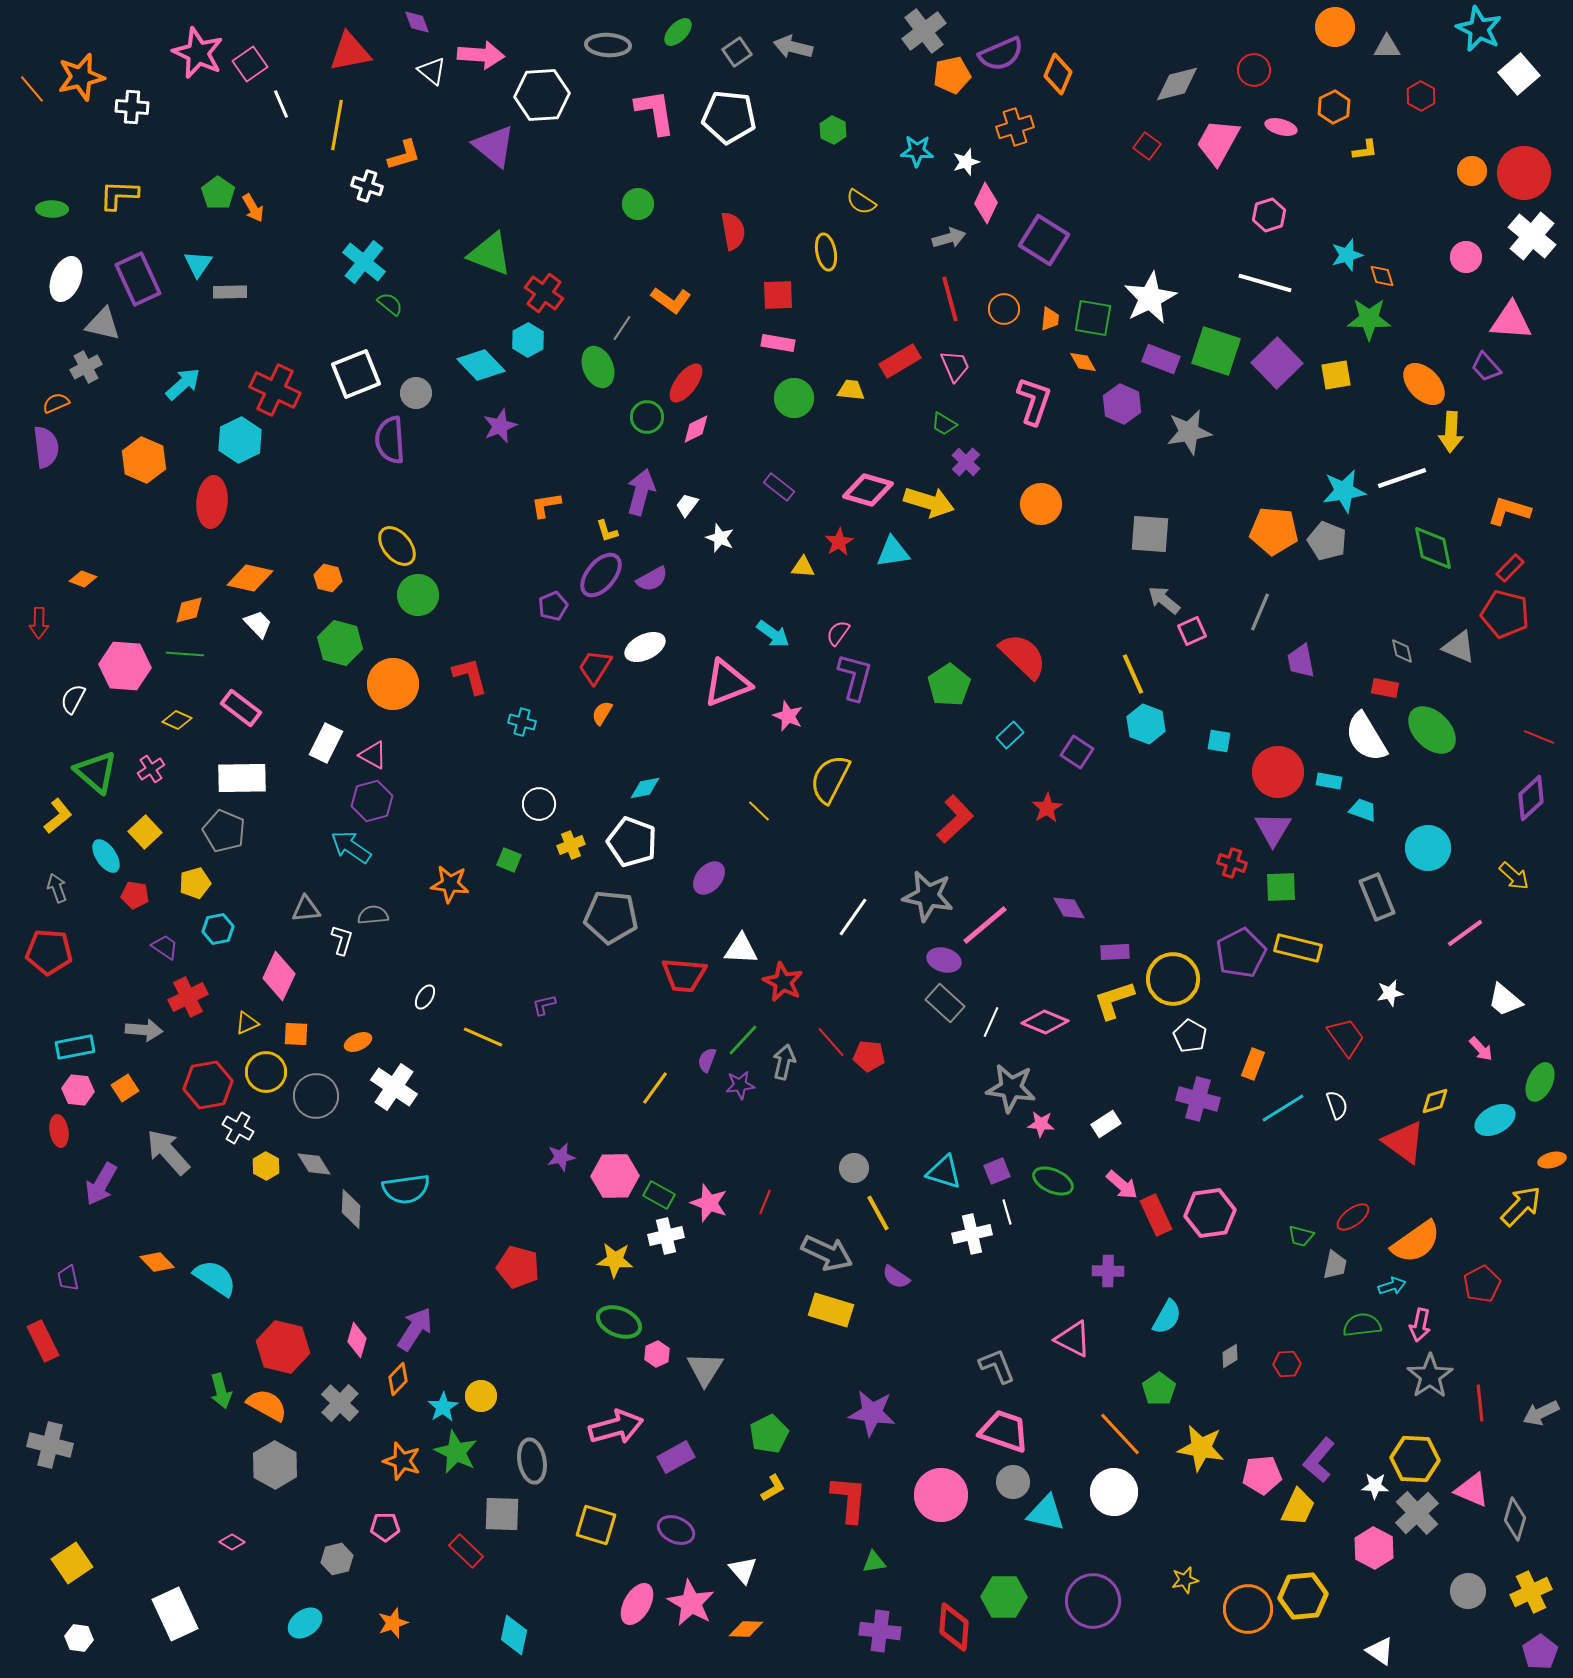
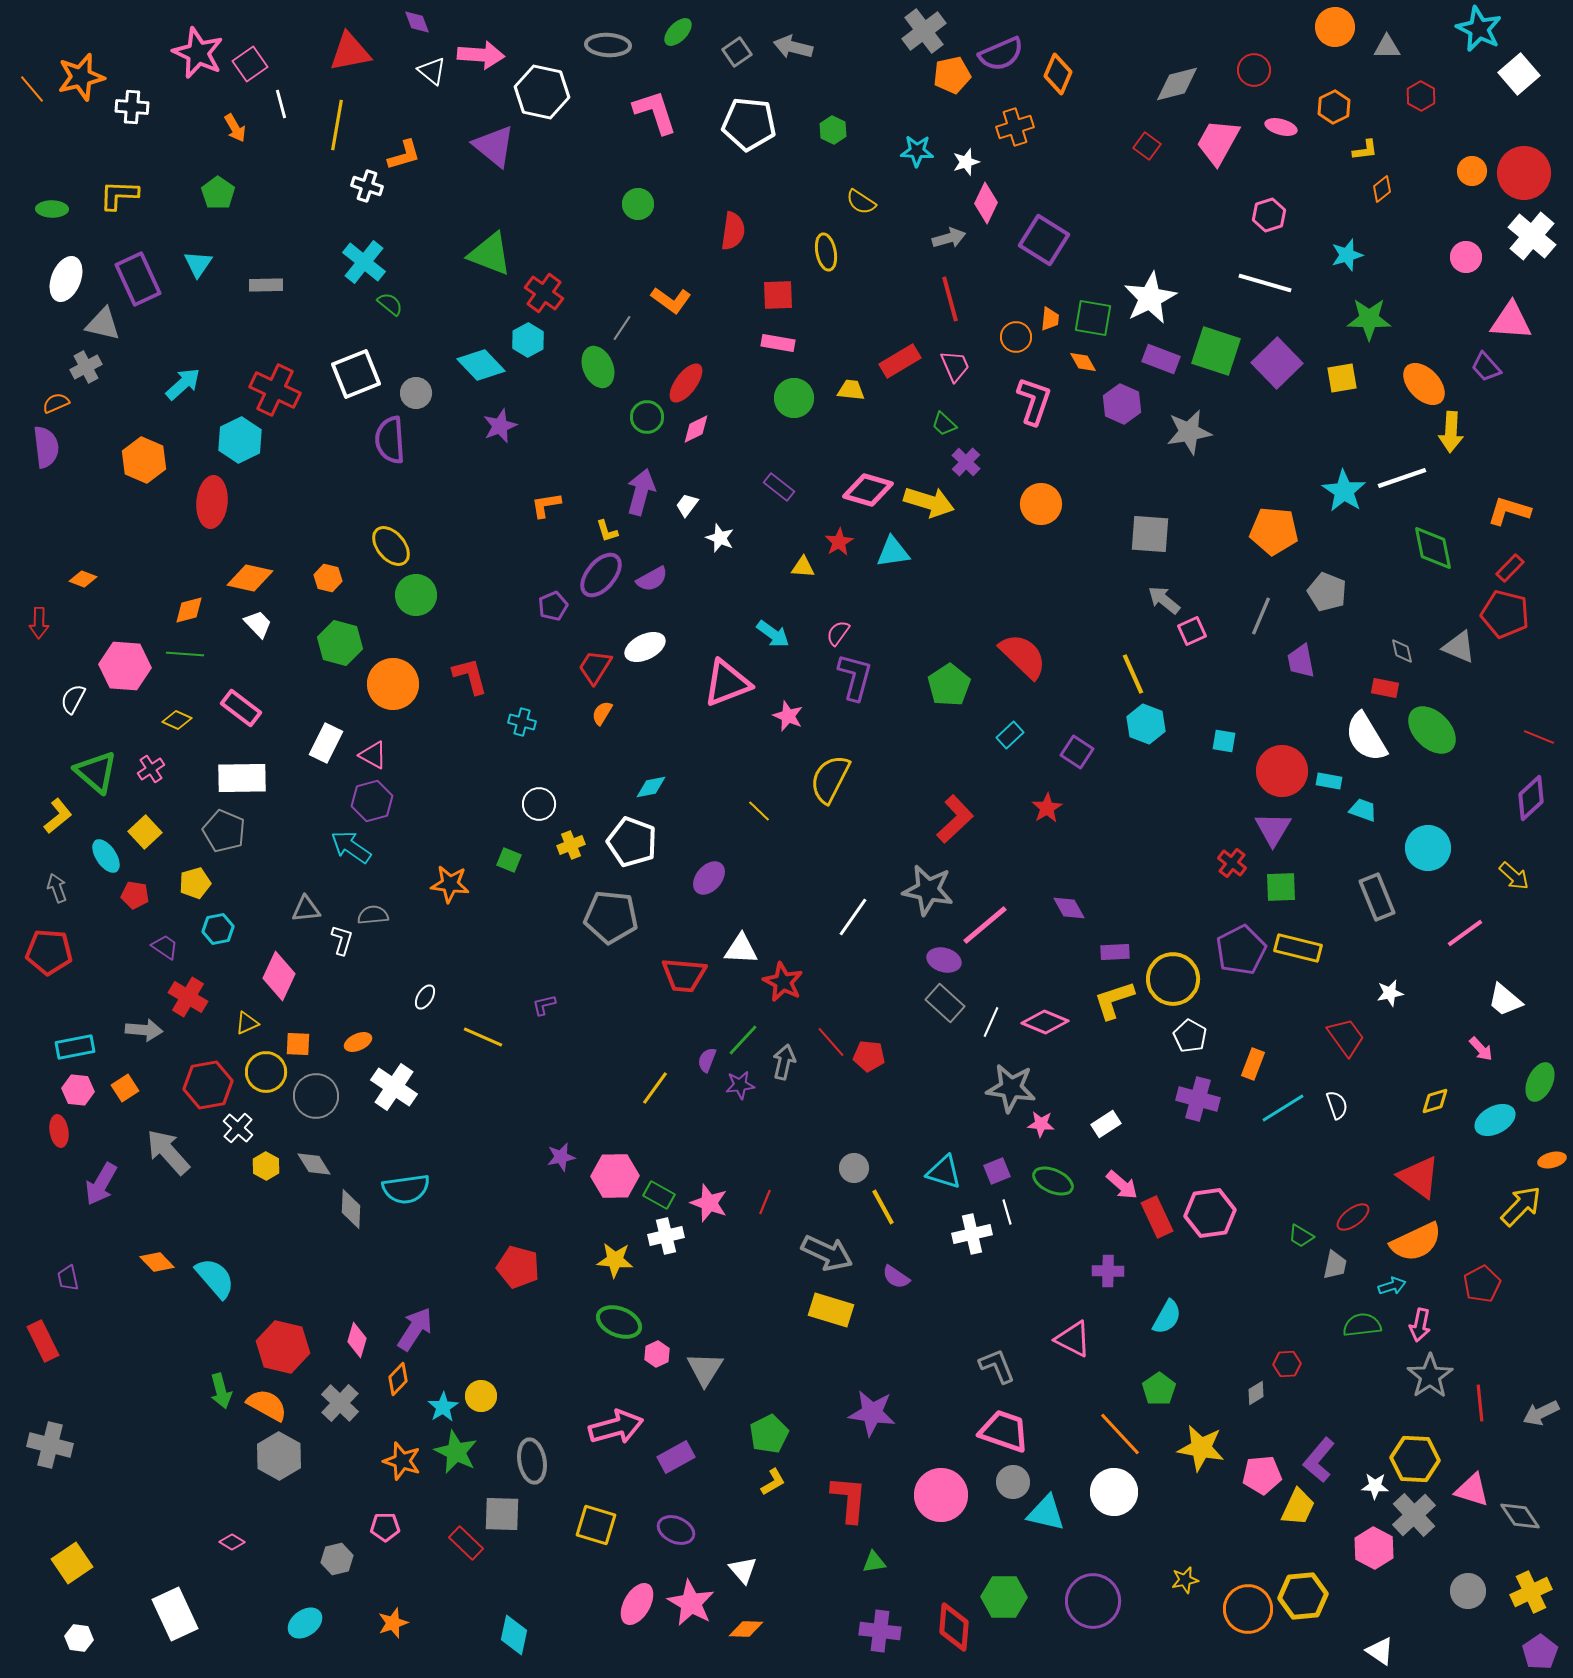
white hexagon at (542, 95): moved 3 px up; rotated 16 degrees clockwise
white line at (281, 104): rotated 8 degrees clockwise
pink L-shape at (655, 112): rotated 9 degrees counterclockwise
white pentagon at (729, 117): moved 20 px right, 7 px down
orange arrow at (253, 208): moved 18 px left, 80 px up
red semicircle at (733, 231): rotated 18 degrees clockwise
orange diamond at (1382, 276): moved 87 px up; rotated 68 degrees clockwise
gray rectangle at (230, 292): moved 36 px right, 7 px up
orange circle at (1004, 309): moved 12 px right, 28 px down
yellow square at (1336, 375): moved 6 px right, 3 px down
green trapezoid at (944, 424): rotated 12 degrees clockwise
cyan star at (1344, 491): rotated 30 degrees counterclockwise
gray pentagon at (1327, 541): moved 51 px down
yellow ellipse at (397, 546): moved 6 px left
green circle at (418, 595): moved 2 px left
gray line at (1260, 612): moved 1 px right, 4 px down
cyan square at (1219, 741): moved 5 px right
red circle at (1278, 772): moved 4 px right, 1 px up
cyan diamond at (645, 788): moved 6 px right, 1 px up
red cross at (1232, 863): rotated 20 degrees clockwise
gray star at (928, 896): moved 6 px up
purple pentagon at (1241, 953): moved 3 px up
red cross at (188, 997): rotated 33 degrees counterclockwise
orange square at (296, 1034): moved 2 px right, 10 px down
white cross at (238, 1128): rotated 12 degrees clockwise
red triangle at (1404, 1142): moved 15 px right, 35 px down
yellow line at (878, 1213): moved 5 px right, 6 px up
red rectangle at (1156, 1215): moved 1 px right, 2 px down
green trapezoid at (1301, 1236): rotated 16 degrees clockwise
orange semicircle at (1416, 1242): rotated 10 degrees clockwise
cyan semicircle at (215, 1278): rotated 15 degrees clockwise
gray diamond at (1230, 1356): moved 26 px right, 37 px down
gray hexagon at (275, 1465): moved 4 px right, 9 px up
yellow L-shape at (773, 1488): moved 6 px up
pink triangle at (1472, 1490): rotated 6 degrees counterclockwise
gray cross at (1417, 1513): moved 3 px left, 2 px down
gray diamond at (1515, 1519): moved 5 px right, 3 px up; rotated 51 degrees counterclockwise
red rectangle at (466, 1551): moved 8 px up
